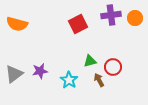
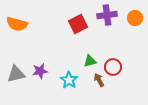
purple cross: moved 4 px left
gray triangle: moved 2 px right; rotated 24 degrees clockwise
